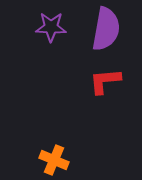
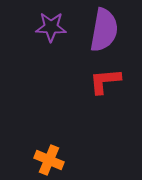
purple semicircle: moved 2 px left, 1 px down
orange cross: moved 5 px left
